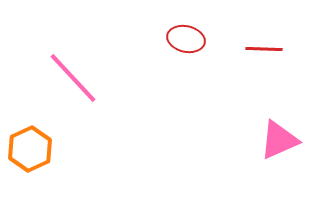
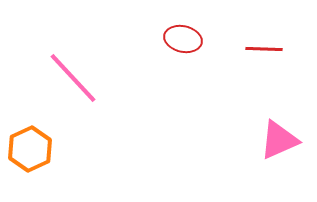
red ellipse: moved 3 px left
